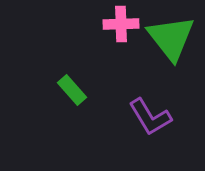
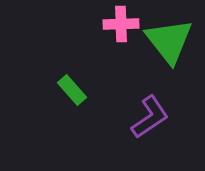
green triangle: moved 2 px left, 3 px down
purple L-shape: rotated 93 degrees counterclockwise
